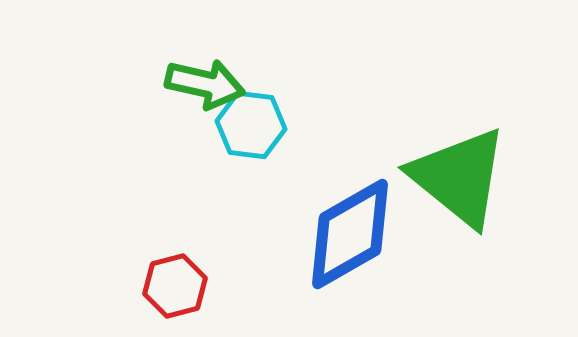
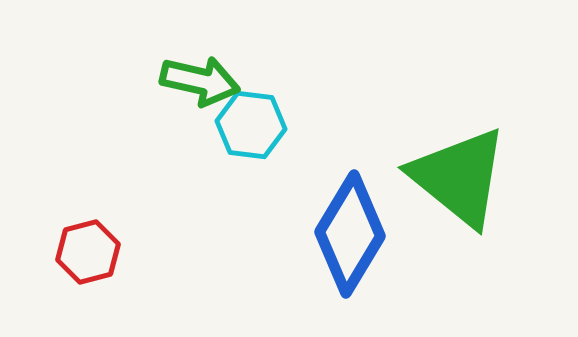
green arrow: moved 5 px left, 3 px up
blue diamond: rotated 29 degrees counterclockwise
red hexagon: moved 87 px left, 34 px up
